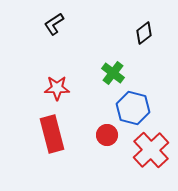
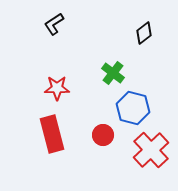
red circle: moved 4 px left
